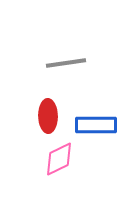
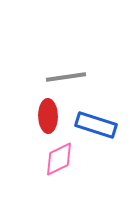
gray line: moved 14 px down
blue rectangle: rotated 18 degrees clockwise
